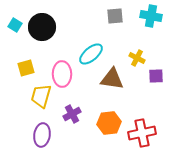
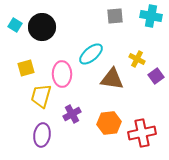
yellow cross: moved 1 px down
purple square: rotated 35 degrees counterclockwise
